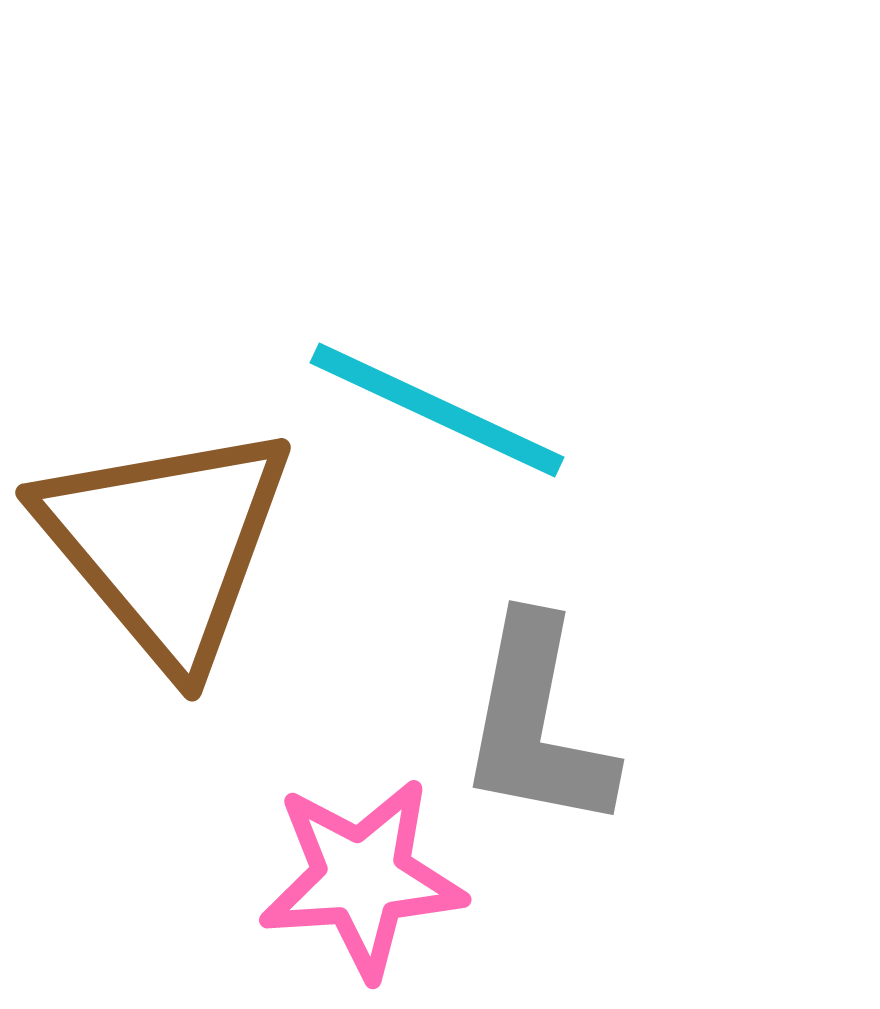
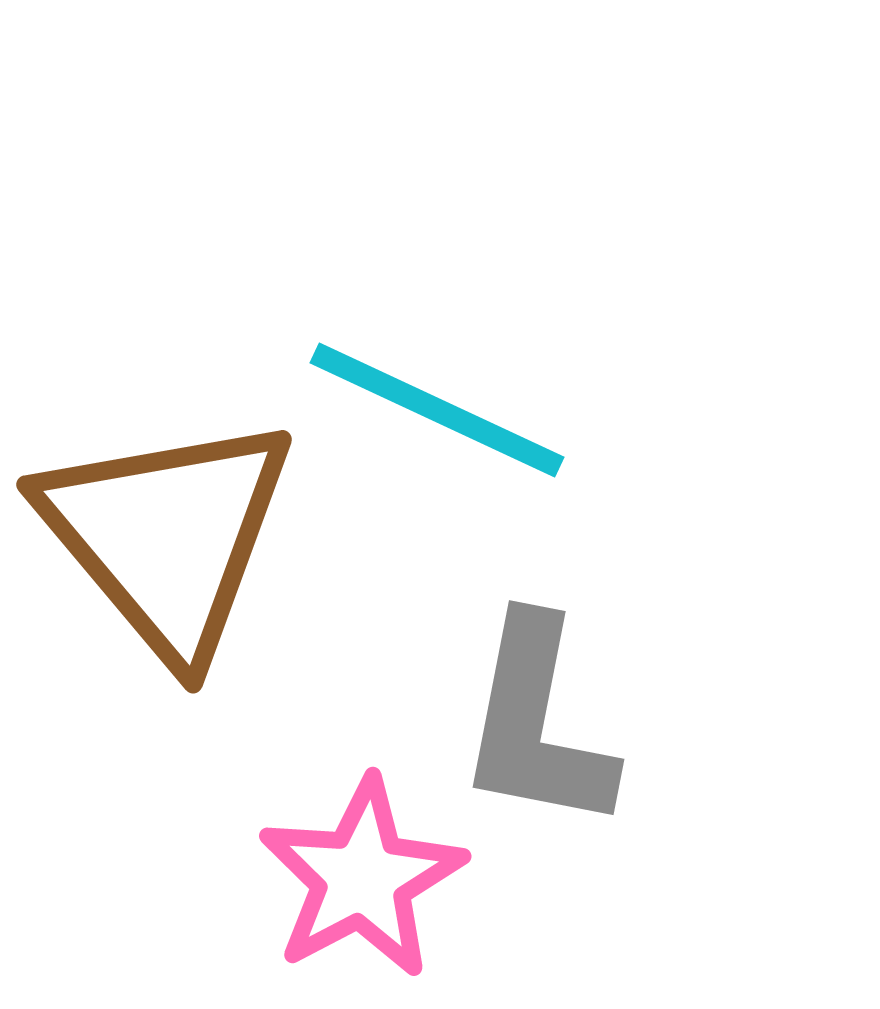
brown triangle: moved 1 px right, 8 px up
pink star: rotated 24 degrees counterclockwise
